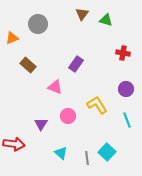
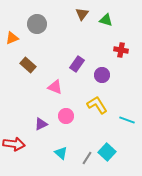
gray circle: moved 1 px left
red cross: moved 2 px left, 3 px up
purple rectangle: moved 1 px right
purple circle: moved 24 px left, 14 px up
pink circle: moved 2 px left
cyan line: rotated 49 degrees counterclockwise
purple triangle: rotated 32 degrees clockwise
gray line: rotated 40 degrees clockwise
